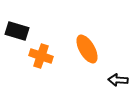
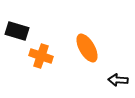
orange ellipse: moved 1 px up
